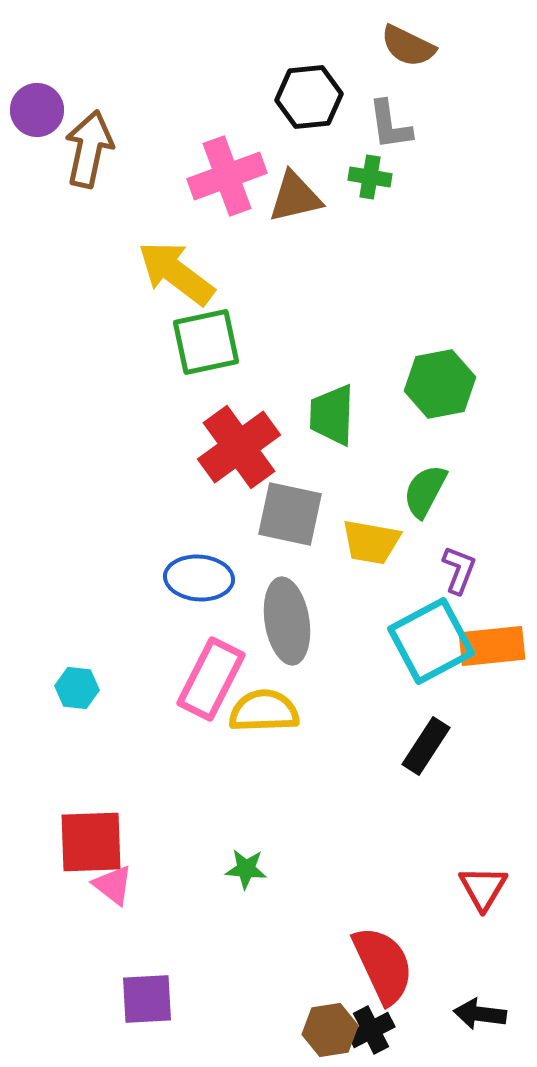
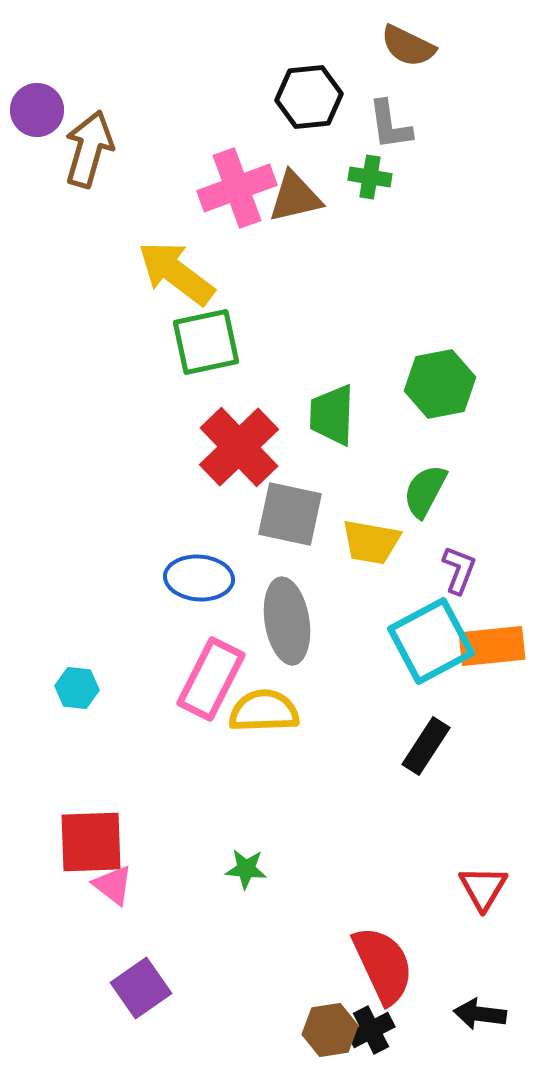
brown arrow: rotated 4 degrees clockwise
pink cross: moved 10 px right, 12 px down
red cross: rotated 8 degrees counterclockwise
purple square: moved 6 px left, 11 px up; rotated 32 degrees counterclockwise
